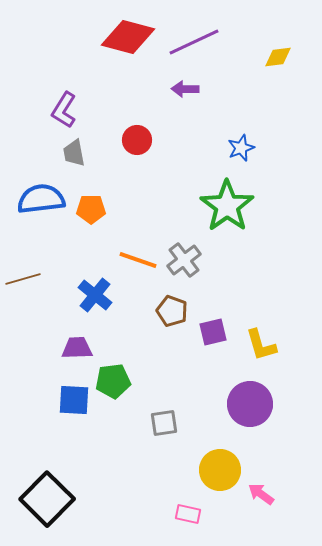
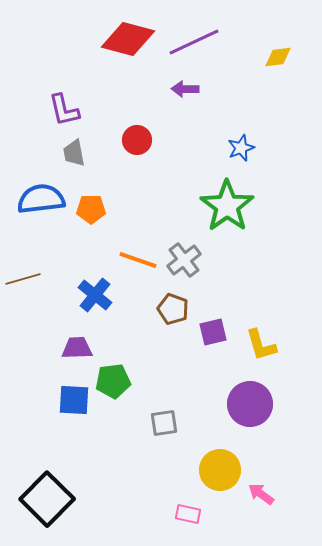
red diamond: moved 2 px down
purple L-shape: rotated 45 degrees counterclockwise
brown pentagon: moved 1 px right, 2 px up
